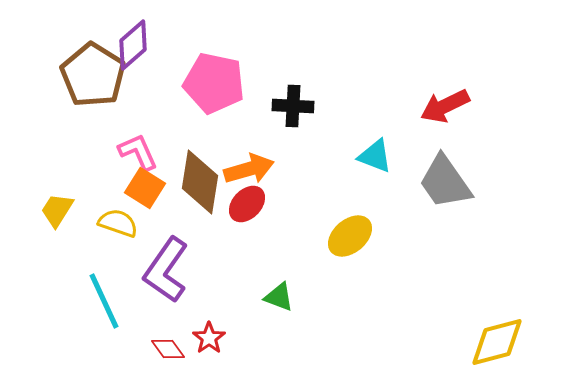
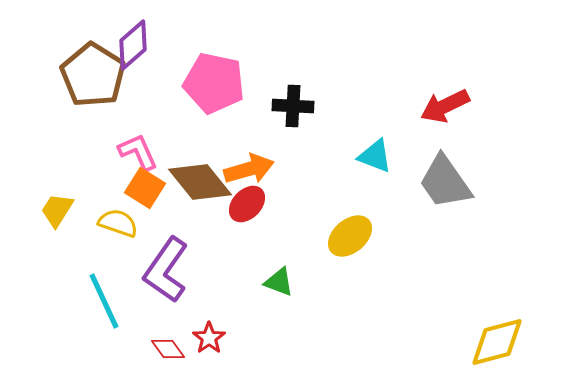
brown diamond: rotated 48 degrees counterclockwise
green triangle: moved 15 px up
